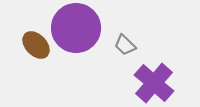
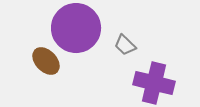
brown ellipse: moved 10 px right, 16 px down
purple cross: rotated 27 degrees counterclockwise
